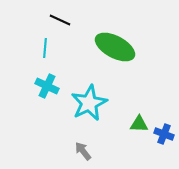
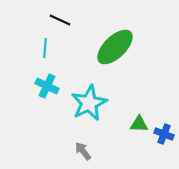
green ellipse: rotated 72 degrees counterclockwise
